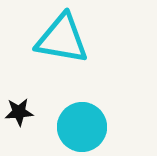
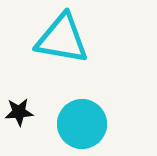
cyan circle: moved 3 px up
